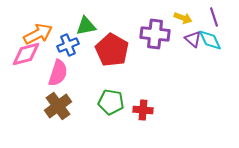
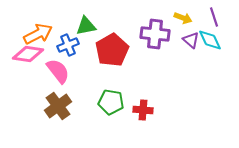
purple triangle: moved 2 px left, 1 px down
red pentagon: rotated 12 degrees clockwise
pink diamond: moved 2 px right; rotated 24 degrees clockwise
pink semicircle: moved 2 px up; rotated 56 degrees counterclockwise
